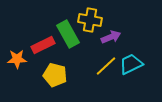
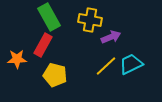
green rectangle: moved 19 px left, 17 px up
red rectangle: rotated 35 degrees counterclockwise
